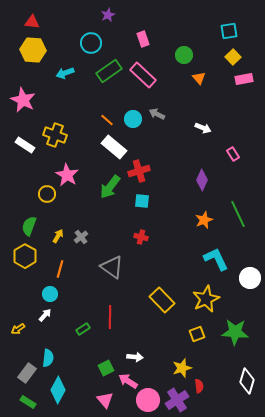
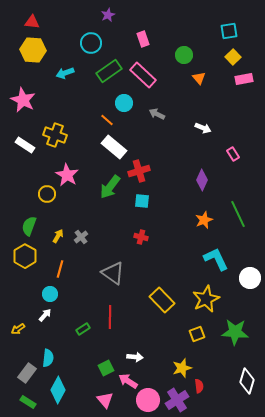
cyan circle at (133, 119): moved 9 px left, 16 px up
gray triangle at (112, 267): moved 1 px right, 6 px down
